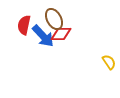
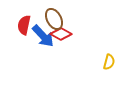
red diamond: rotated 30 degrees clockwise
yellow semicircle: rotated 49 degrees clockwise
